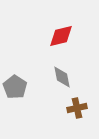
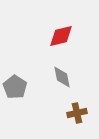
brown cross: moved 5 px down
